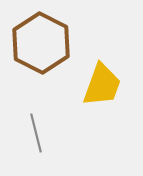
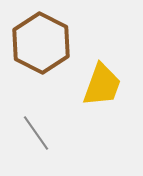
gray line: rotated 21 degrees counterclockwise
